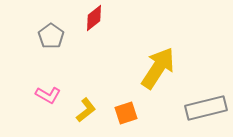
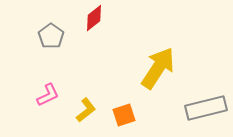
pink L-shape: rotated 55 degrees counterclockwise
orange square: moved 2 px left, 2 px down
